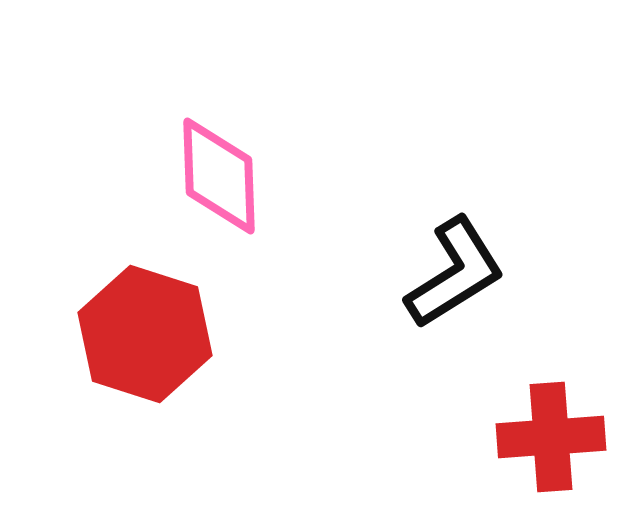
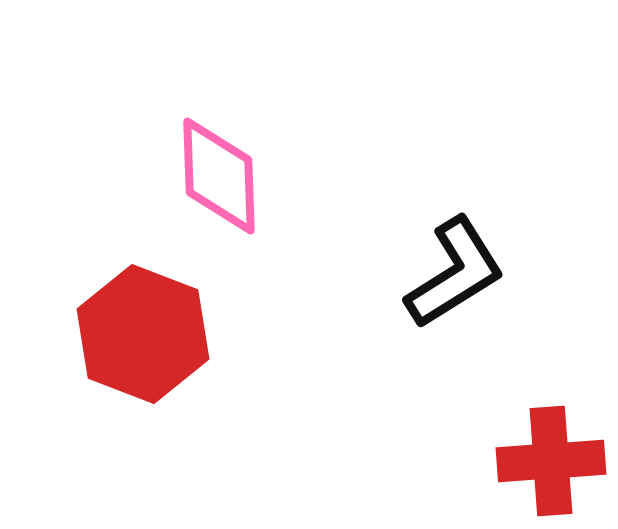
red hexagon: moved 2 px left; rotated 3 degrees clockwise
red cross: moved 24 px down
